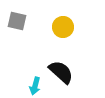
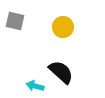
gray square: moved 2 px left
cyan arrow: rotated 90 degrees clockwise
